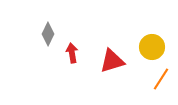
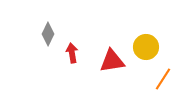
yellow circle: moved 6 px left
red triangle: rotated 8 degrees clockwise
orange line: moved 2 px right
